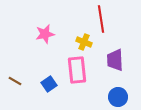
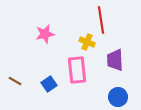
red line: moved 1 px down
yellow cross: moved 3 px right
